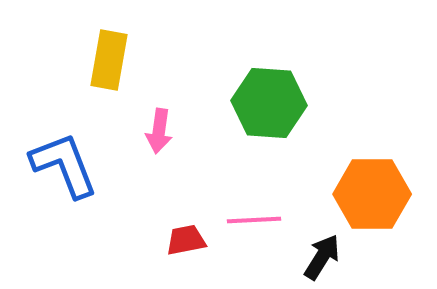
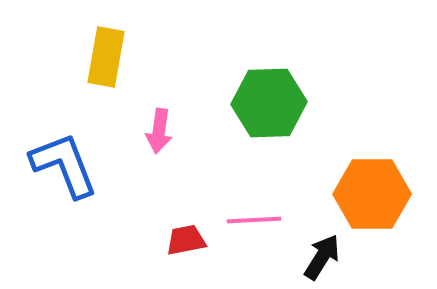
yellow rectangle: moved 3 px left, 3 px up
green hexagon: rotated 6 degrees counterclockwise
